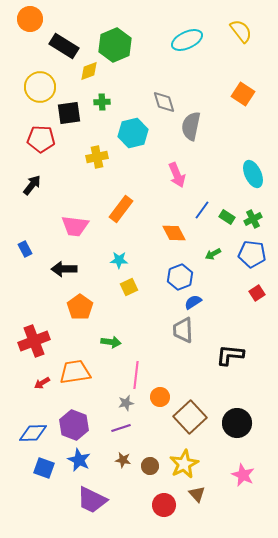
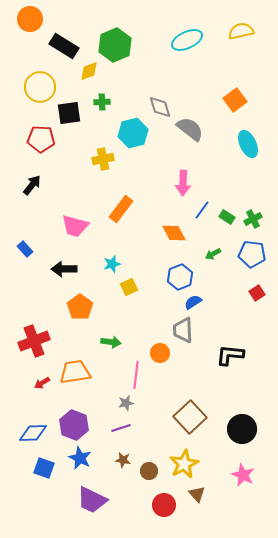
yellow semicircle at (241, 31): rotated 65 degrees counterclockwise
orange square at (243, 94): moved 8 px left, 6 px down; rotated 20 degrees clockwise
gray diamond at (164, 102): moved 4 px left, 5 px down
gray semicircle at (191, 126): moved 1 px left, 3 px down; rotated 116 degrees clockwise
yellow cross at (97, 157): moved 6 px right, 2 px down
cyan ellipse at (253, 174): moved 5 px left, 30 px up
pink arrow at (177, 175): moved 6 px right, 8 px down; rotated 25 degrees clockwise
pink trapezoid at (75, 226): rotated 8 degrees clockwise
blue rectangle at (25, 249): rotated 14 degrees counterclockwise
cyan star at (119, 260): moved 7 px left, 4 px down; rotated 18 degrees counterclockwise
orange circle at (160, 397): moved 44 px up
black circle at (237, 423): moved 5 px right, 6 px down
blue star at (79, 460): moved 1 px right, 2 px up
brown circle at (150, 466): moved 1 px left, 5 px down
